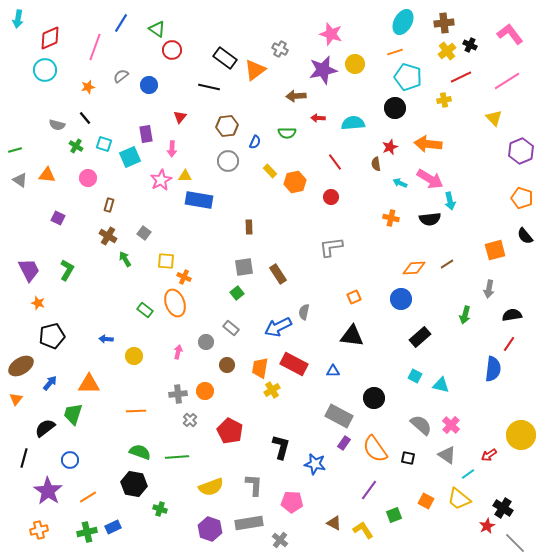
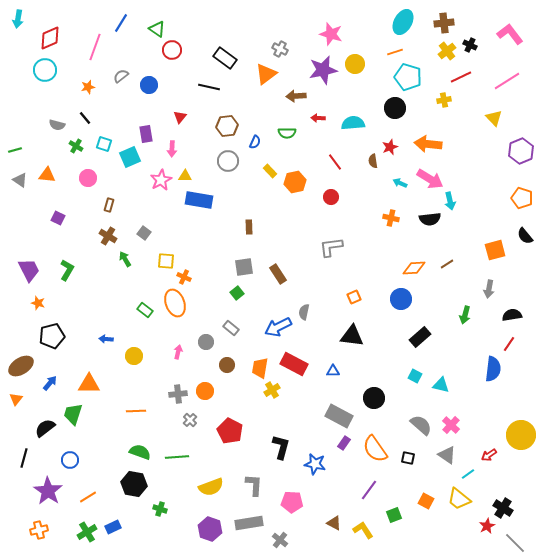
orange triangle at (255, 70): moved 11 px right, 4 px down
brown semicircle at (376, 164): moved 3 px left, 3 px up
green cross at (87, 532): rotated 18 degrees counterclockwise
